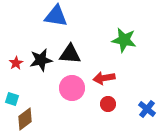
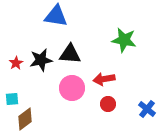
red arrow: moved 1 px down
cyan square: rotated 24 degrees counterclockwise
